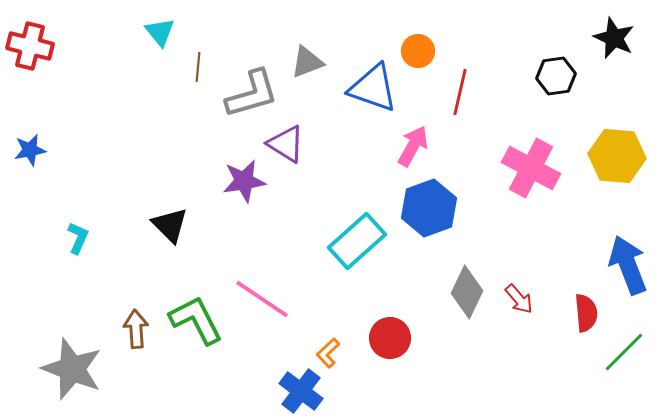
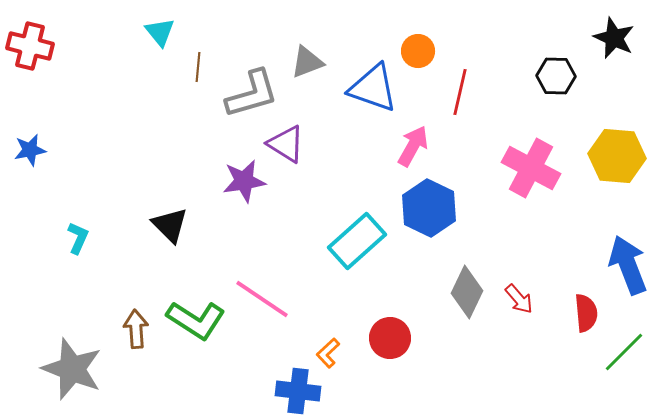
black hexagon: rotated 9 degrees clockwise
blue hexagon: rotated 14 degrees counterclockwise
green L-shape: rotated 150 degrees clockwise
blue cross: moved 3 px left; rotated 30 degrees counterclockwise
